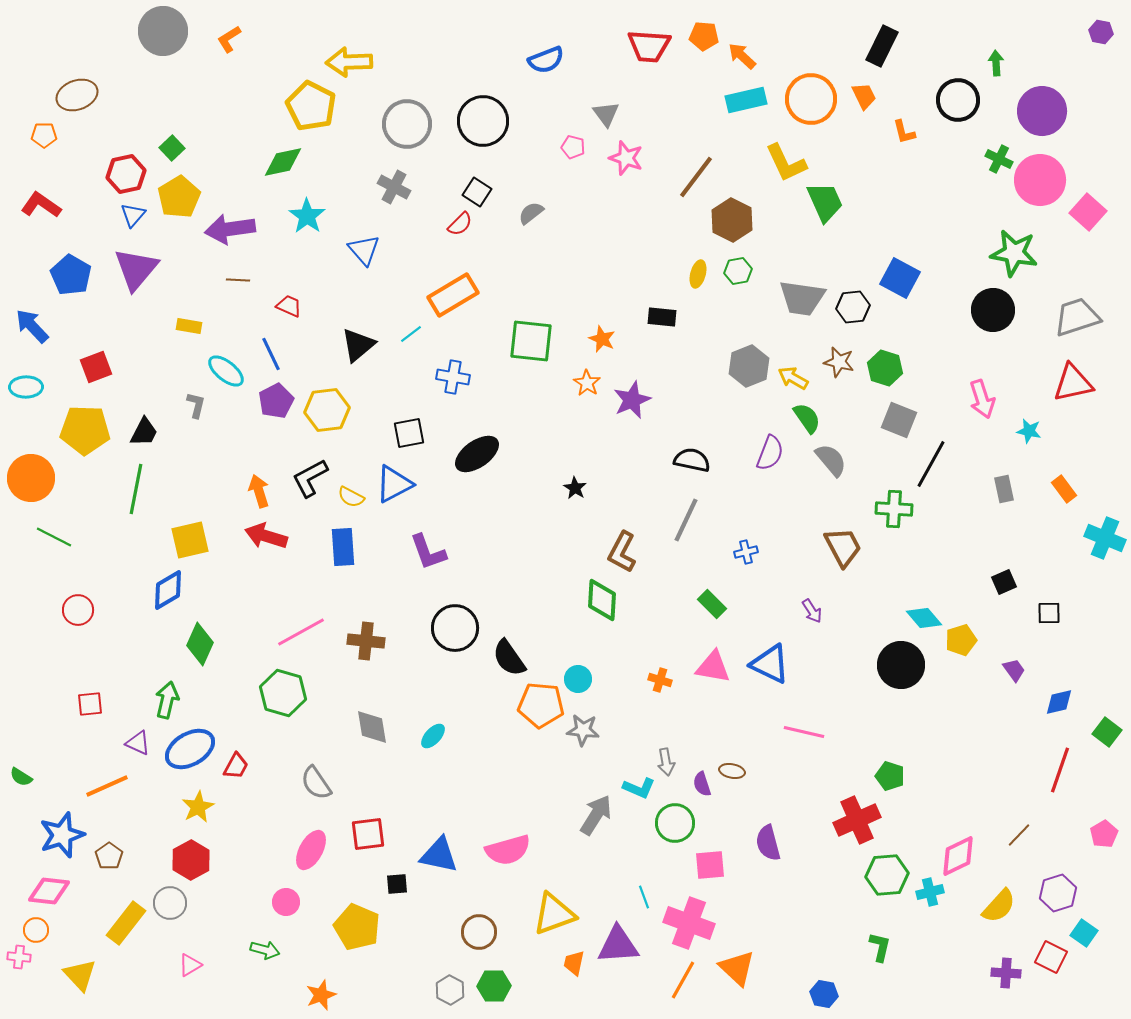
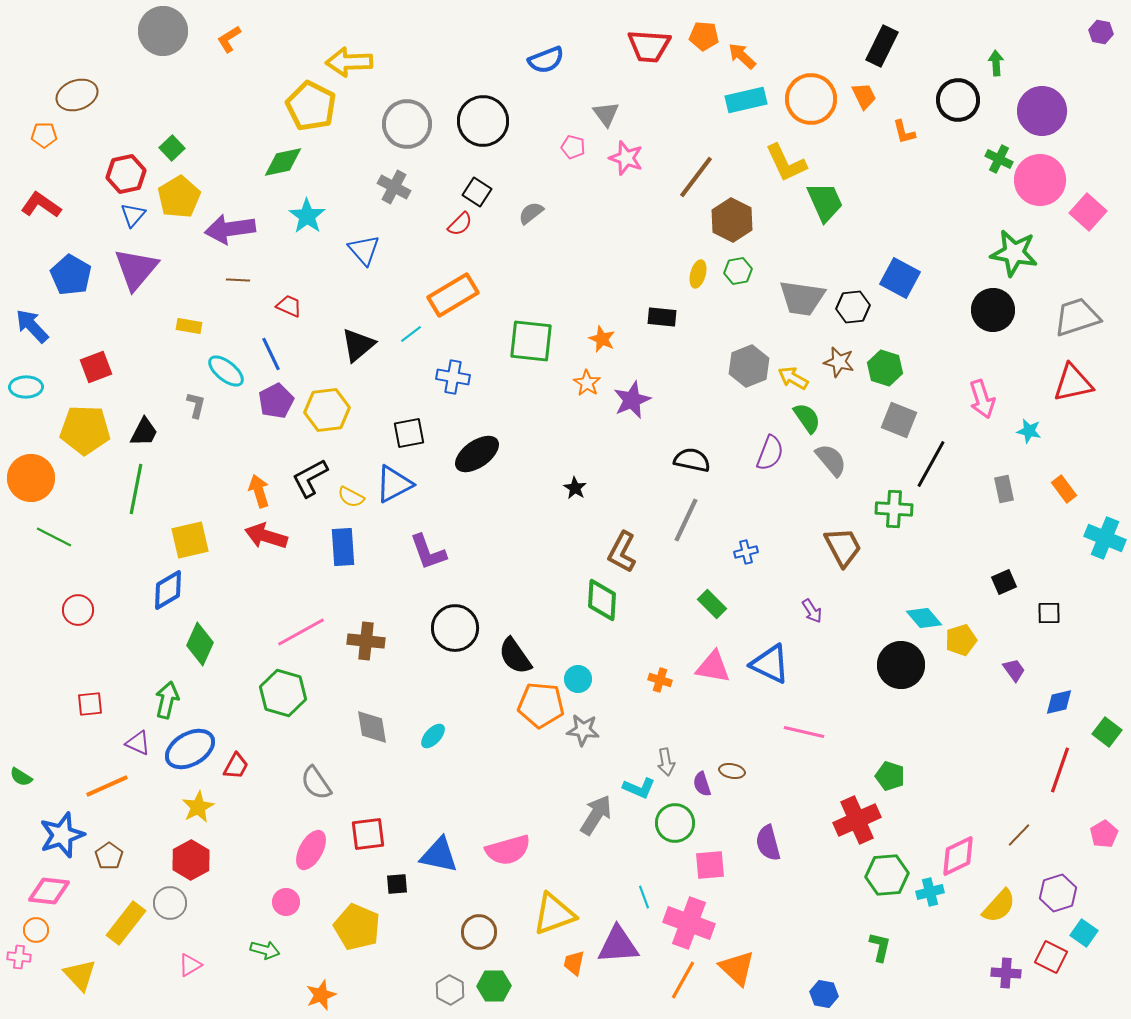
black semicircle at (509, 658): moved 6 px right, 2 px up
